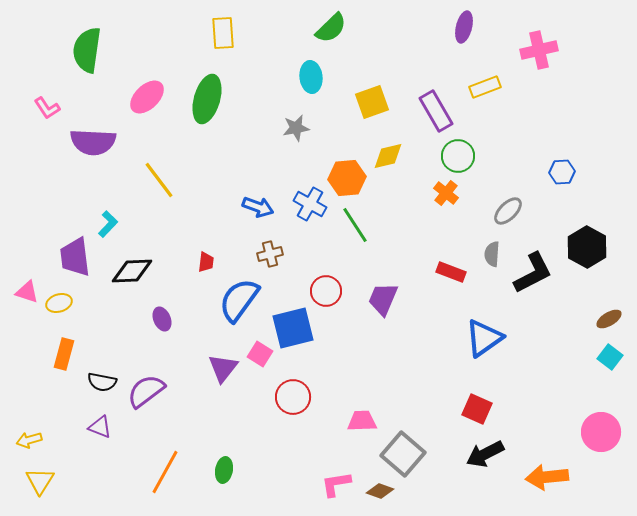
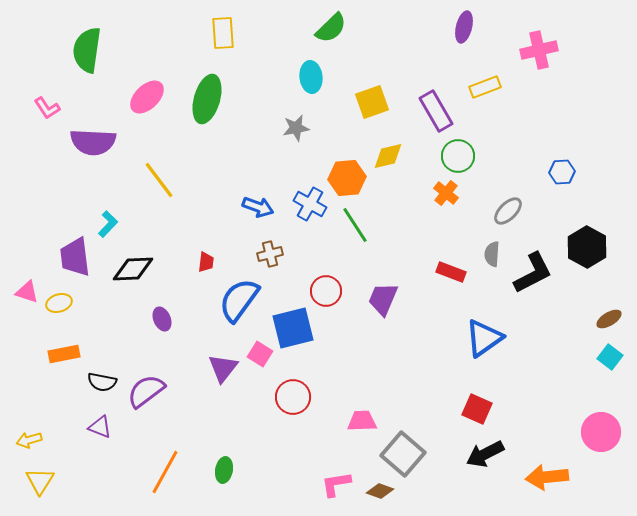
black diamond at (132, 271): moved 1 px right, 2 px up
orange rectangle at (64, 354): rotated 64 degrees clockwise
